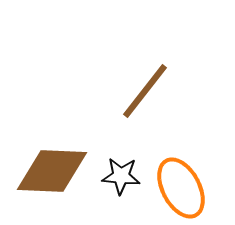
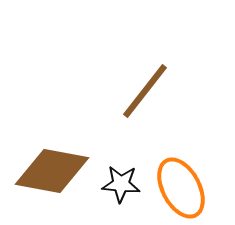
brown diamond: rotated 8 degrees clockwise
black star: moved 8 px down
